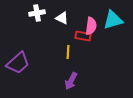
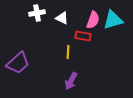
pink semicircle: moved 2 px right, 6 px up; rotated 12 degrees clockwise
